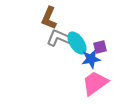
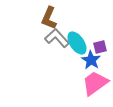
gray L-shape: moved 2 px left; rotated 25 degrees clockwise
blue star: moved 1 px down; rotated 30 degrees counterclockwise
